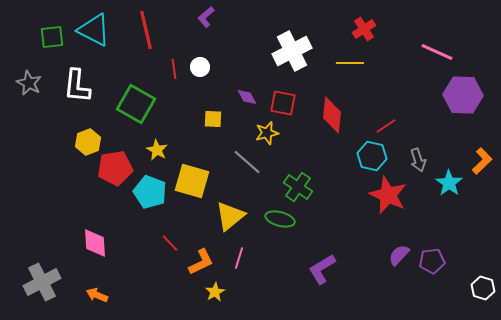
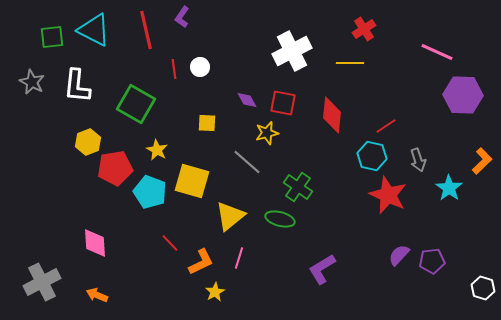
purple L-shape at (206, 17): moved 24 px left; rotated 15 degrees counterclockwise
gray star at (29, 83): moved 3 px right, 1 px up
purple diamond at (247, 97): moved 3 px down
yellow square at (213, 119): moved 6 px left, 4 px down
cyan star at (449, 183): moved 5 px down
